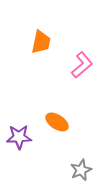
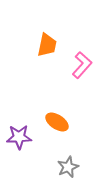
orange trapezoid: moved 6 px right, 3 px down
pink L-shape: rotated 8 degrees counterclockwise
gray star: moved 13 px left, 3 px up
